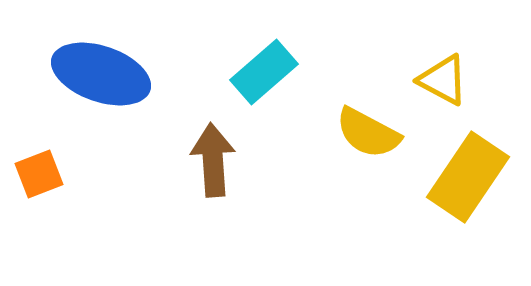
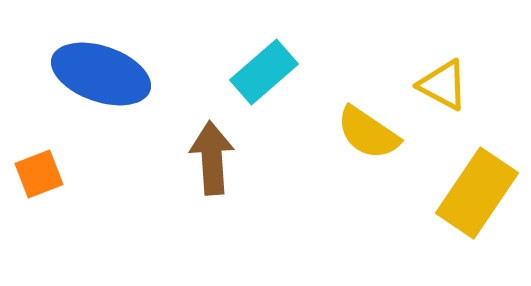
yellow triangle: moved 5 px down
yellow semicircle: rotated 6 degrees clockwise
brown arrow: moved 1 px left, 2 px up
yellow rectangle: moved 9 px right, 16 px down
